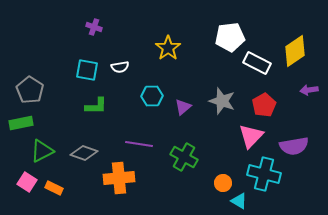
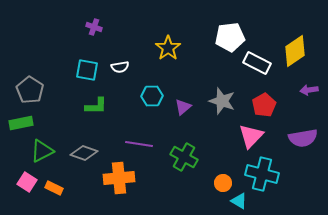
purple semicircle: moved 9 px right, 8 px up
cyan cross: moved 2 px left
